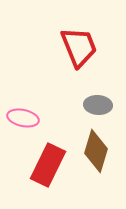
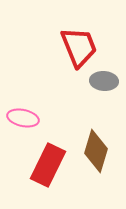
gray ellipse: moved 6 px right, 24 px up
